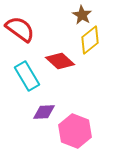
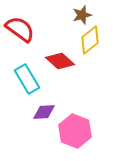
brown star: rotated 24 degrees clockwise
cyan rectangle: moved 3 px down
